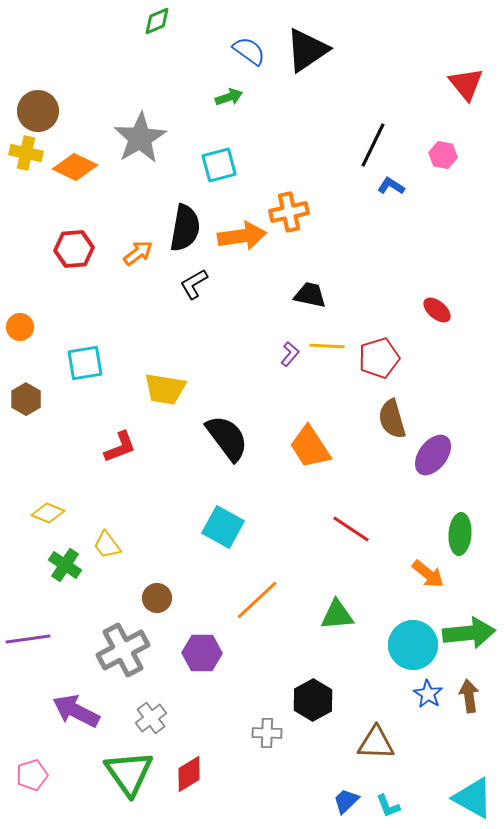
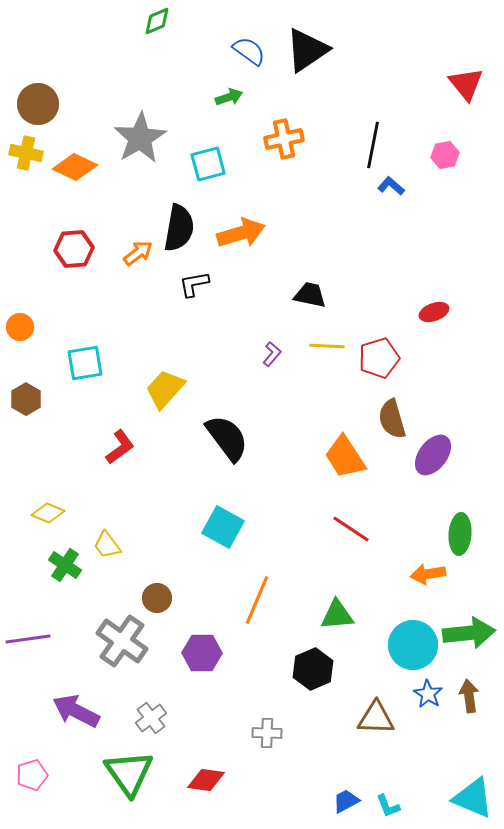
brown circle at (38, 111): moved 7 px up
black line at (373, 145): rotated 15 degrees counterclockwise
pink hexagon at (443, 155): moved 2 px right; rotated 20 degrees counterclockwise
cyan square at (219, 165): moved 11 px left, 1 px up
blue L-shape at (391, 186): rotated 8 degrees clockwise
orange cross at (289, 212): moved 5 px left, 73 px up
black semicircle at (185, 228): moved 6 px left
orange arrow at (242, 236): moved 1 px left, 3 px up; rotated 9 degrees counterclockwise
black L-shape at (194, 284): rotated 20 degrees clockwise
red ellipse at (437, 310): moved 3 px left, 2 px down; rotated 60 degrees counterclockwise
purple L-shape at (290, 354): moved 18 px left
yellow trapezoid at (165, 389): rotated 123 degrees clockwise
red L-shape at (120, 447): rotated 15 degrees counterclockwise
orange trapezoid at (310, 447): moved 35 px right, 10 px down
orange arrow at (428, 574): rotated 132 degrees clockwise
orange line at (257, 600): rotated 24 degrees counterclockwise
gray cross at (123, 650): moved 1 px left, 9 px up; rotated 27 degrees counterclockwise
black hexagon at (313, 700): moved 31 px up; rotated 6 degrees clockwise
brown triangle at (376, 743): moved 25 px up
red diamond at (189, 774): moved 17 px right, 6 px down; rotated 39 degrees clockwise
cyan triangle at (473, 798): rotated 6 degrees counterclockwise
blue trapezoid at (346, 801): rotated 16 degrees clockwise
